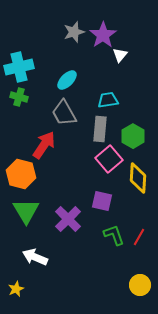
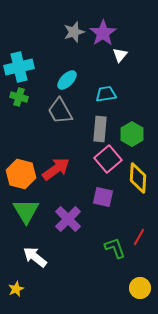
purple star: moved 2 px up
cyan trapezoid: moved 2 px left, 6 px up
gray trapezoid: moved 4 px left, 2 px up
green hexagon: moved 1 px left, 2 px up
red arrow: moved 12 px right, 24 px down; rotated 20 degrees clockwise
pink square: moved 1 px left
purple square: moved 1 px right, 4 px up
green L-shape: moved 1 px right, 13 px down
white arrow: rotated 15 degrees clockwise
yellow circle: moved 3 px down
